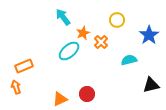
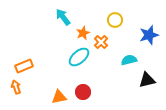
yellow circle: moved 2 px left
blue star: rotated 18 degrees clockwise
cyan ellipse: moved 10 px right, 6 px down
black triangle: moved 4 px left, 5 px up
red circle: moved 4 px left, 2 px up
orange triangle: moved 1 px left, 2 px up; rotated 14 degrees clockwise
